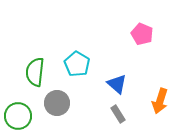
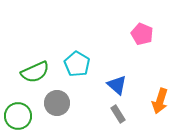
green semicircle: rotated 120 degrees counterclockwise
blue triangle: moved 1 px down
